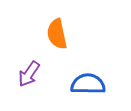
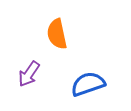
blue semicircle: rotated 20 degrees counterclockwise
